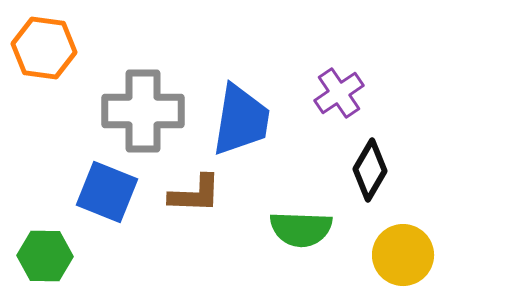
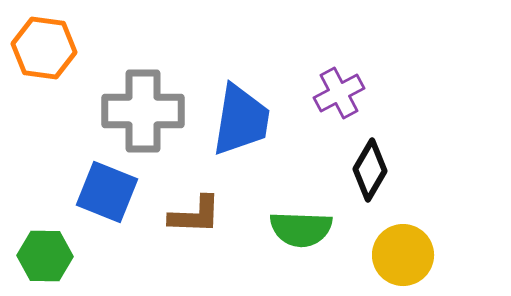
purple cross: rotated 6 degrees clockwise
brown L-shape: moved 21 px down
